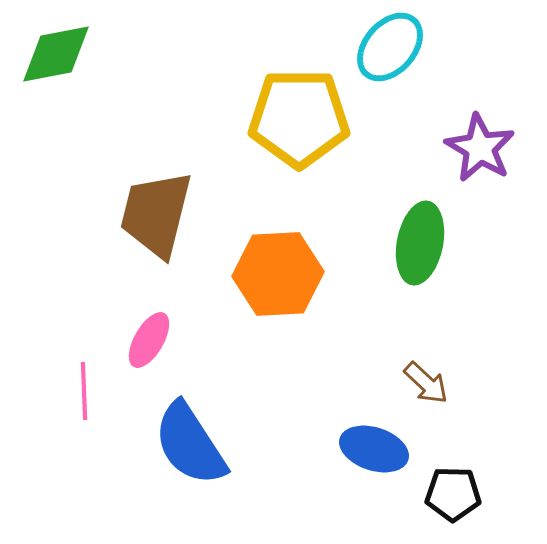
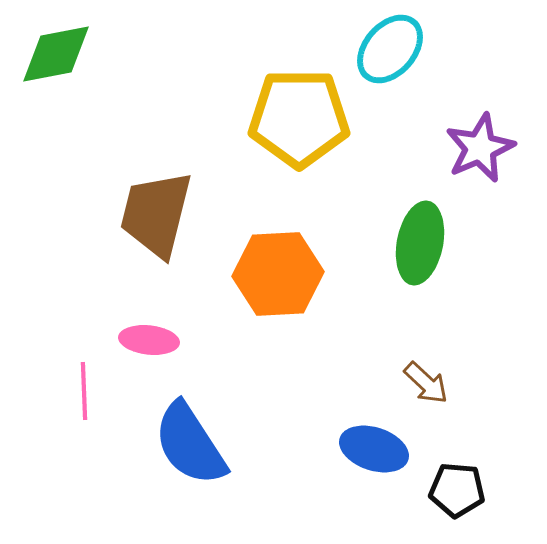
cyan ellipse: moved 2 px down
purple star: rotated 18 degrees clockwise
pink ellipse: rotated 66 degrees clockwise
black pentagon: moved 4 px right, 4 px up; rotated 4 degrees clockwise
